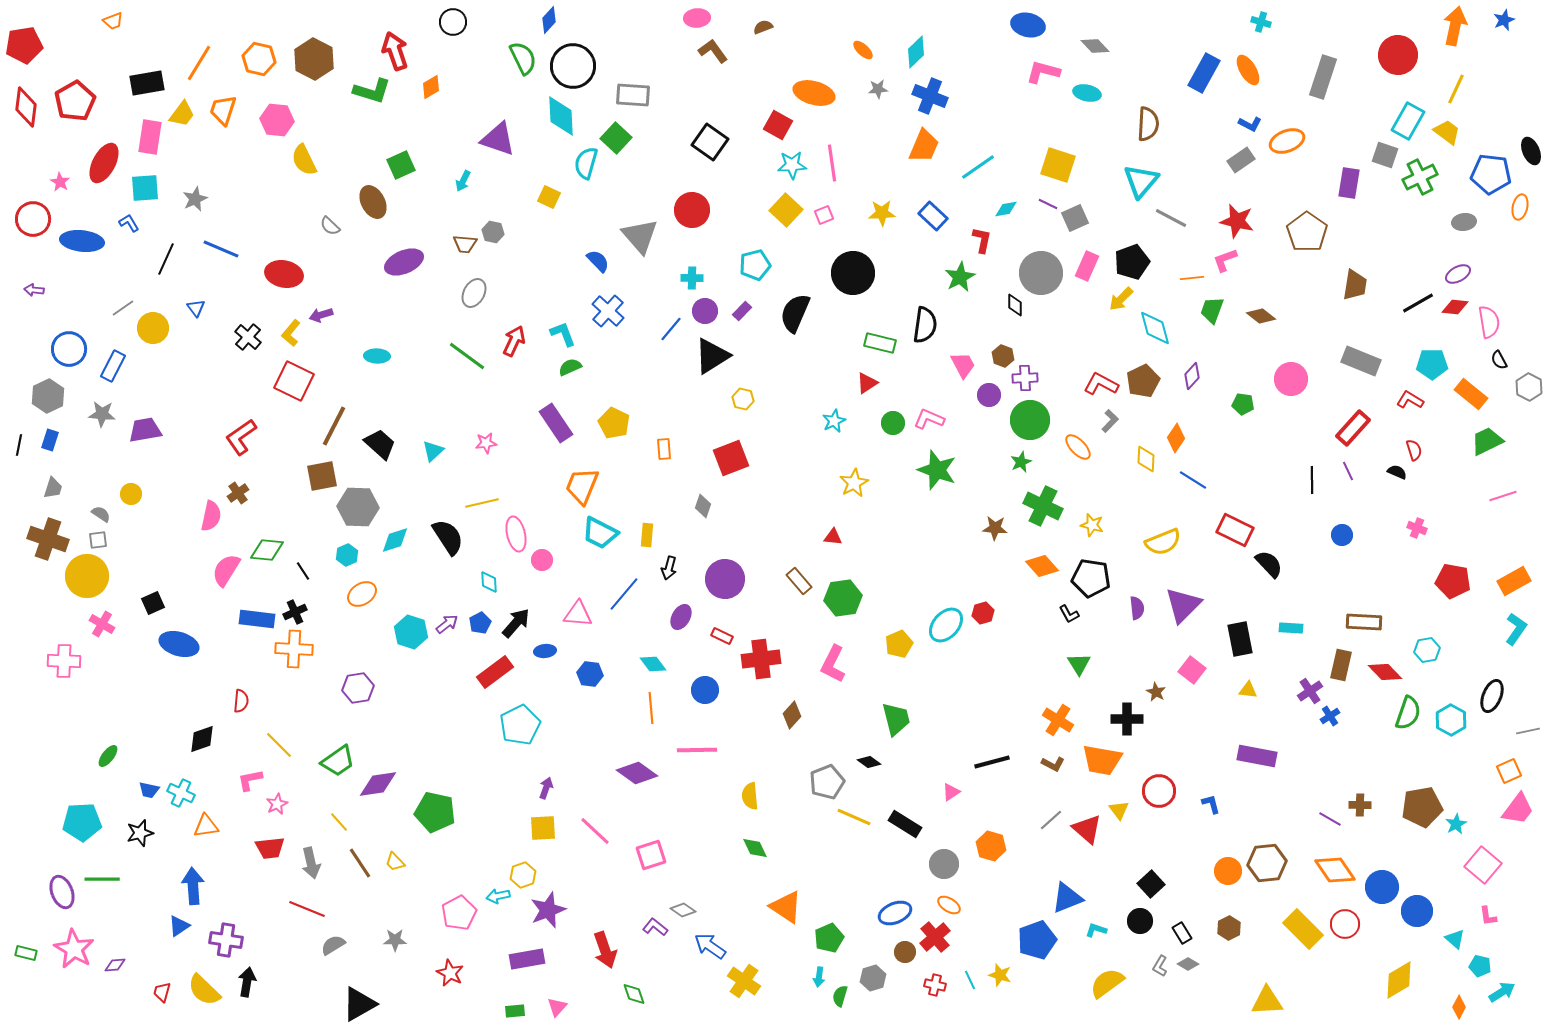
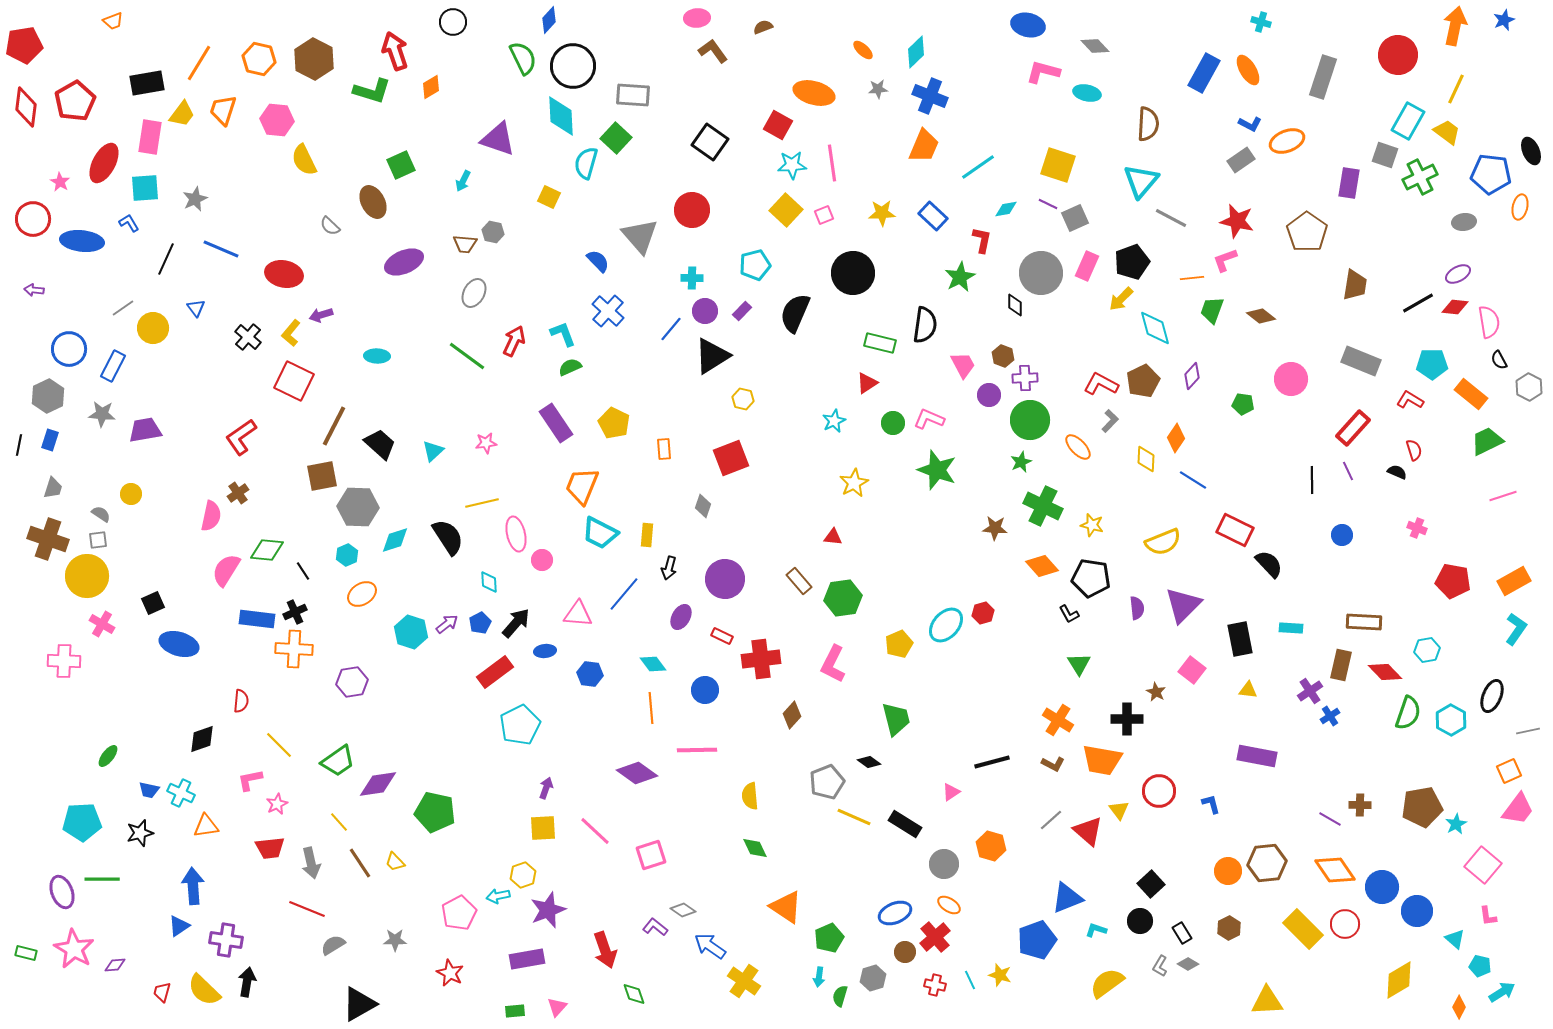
purple hexagon at (358, 688): moved 6 px left, 6 px up
red triangle at (1087, 829): moved 1 px right, 2 px down
